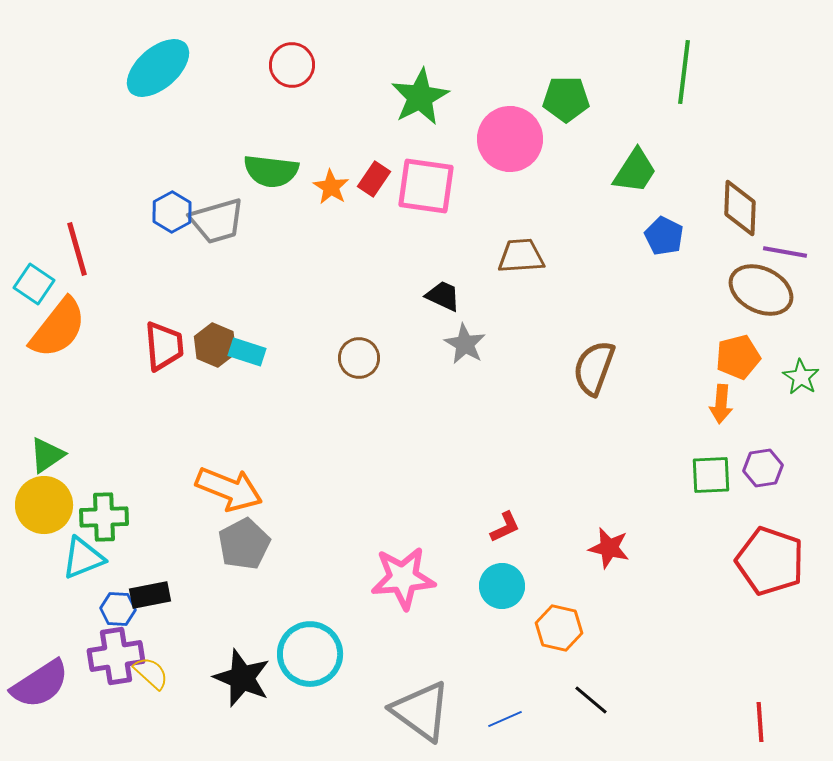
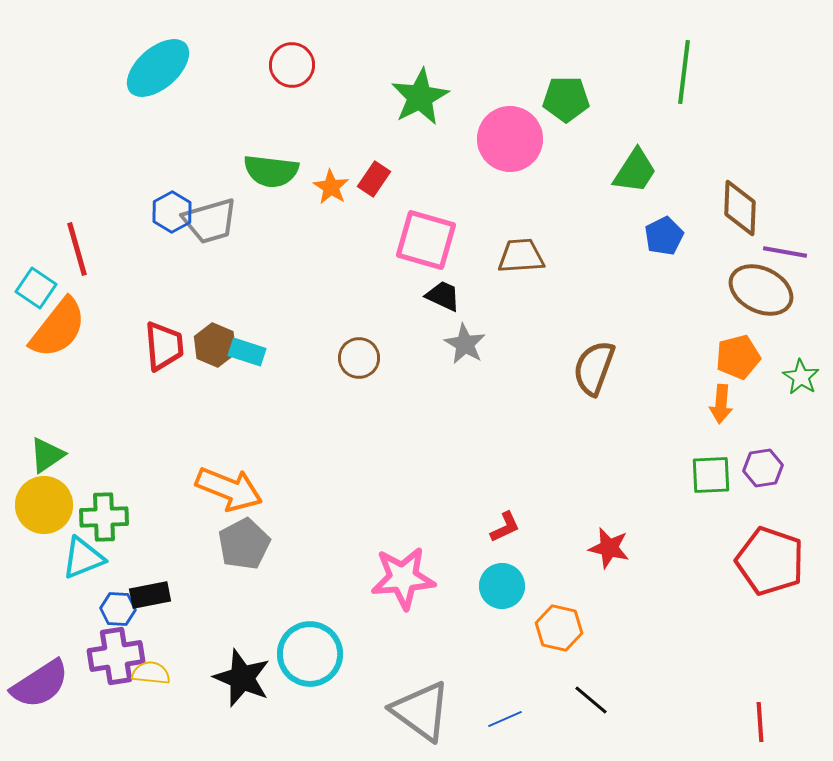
pink square at (426, 186): moved 54 px down; rotated 8 degrees clockwise
gray trapezoid at (217, 221): moved 7 px left
blue pentagon at (664, 236): rotated 18 degrees clockwise
cyan square at (34, 284): moved 2 px right, 4 px down
yellow semicircle at (151, 673): rotated 36 degrees counterclockwise
